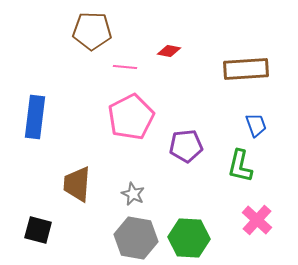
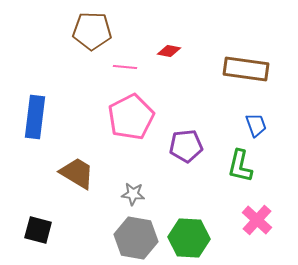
brown rectangle: rotated 12 degrees clockwise
brown trapezoid: moved 11 px up; rotated 117 degrees clockwise
gray star: rotated 20 degrees counterclockwise
